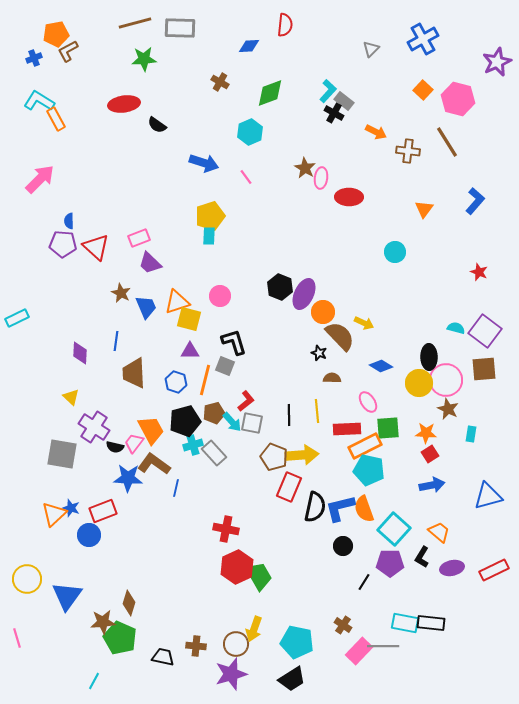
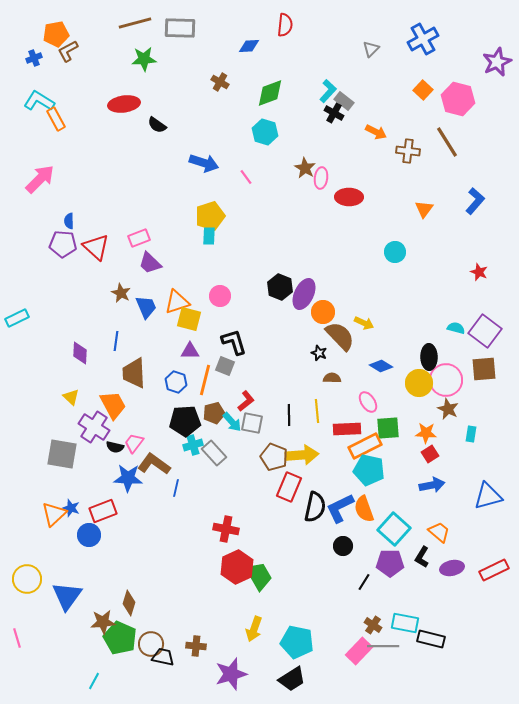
cyan hexagon at (250, 132): moved 15 px right; rotated 20 degrees counterclockwise
black pentagon at (185, 421): rotated 12 degrees clockwise
orange trapezoid at (151, 430): moved 38 px left, 25 px up
blue L-shape at (340, 508): rotated 12 degrees counterclockwise
black rectangle at (431, 623): moved 16 px down; rotated 8 degrees clockwise
brown cross at (343, 625): moved 30 px right
brown circle at (236, 644): moved 85 px left
